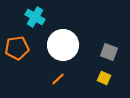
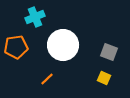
cyan cross: rotated 36 degrees clockwise
orange pentagon: moved 1 px left, 1 px up
orange line: moved 11 px left
